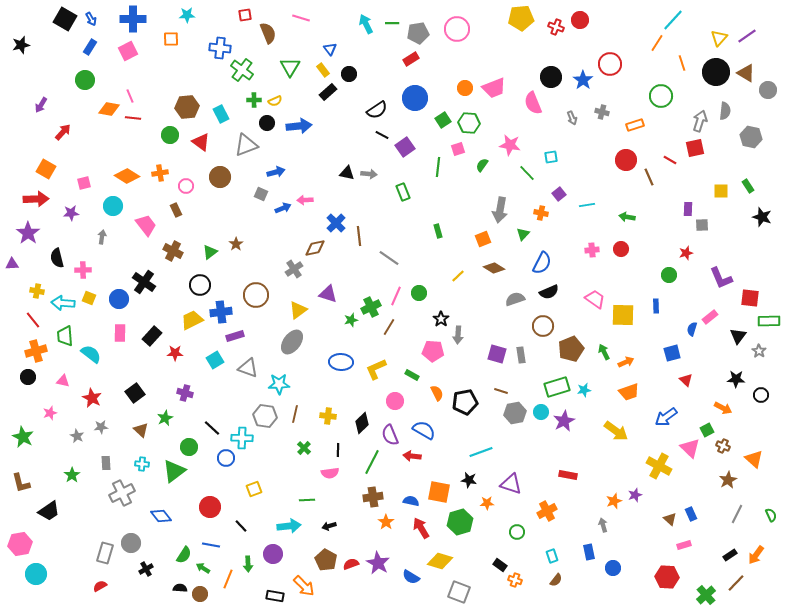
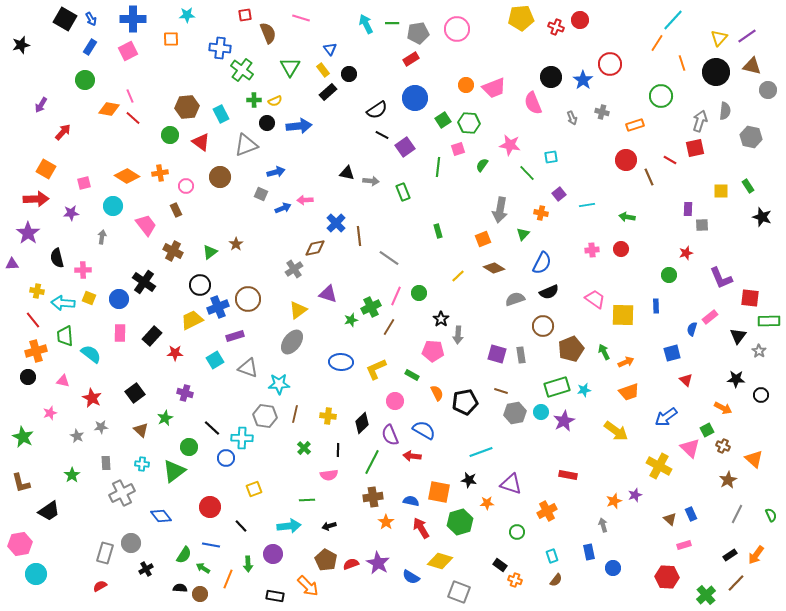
brown triangle at (746, 73): moved 6 px right, 7 px up; rotated 18 degrees counterclockwise
orange circle at (465, 88): moved 1 px right, 3 px up
red line at (133, 118): rotated 35 degrees clockwise
gray arrow at (369, 174): moved 2 px right, 7 px down
brown circle at (256, 295): moved 8 px left, 4 px down
blue cross at (221, 312): moved 3 px left, 5 px up; rotated 15 degrees counterclockwise
pink semicircle at (330, 473): moved 1 px left, 2 px down
orange arrow at (304, 586): moved 4 px right
